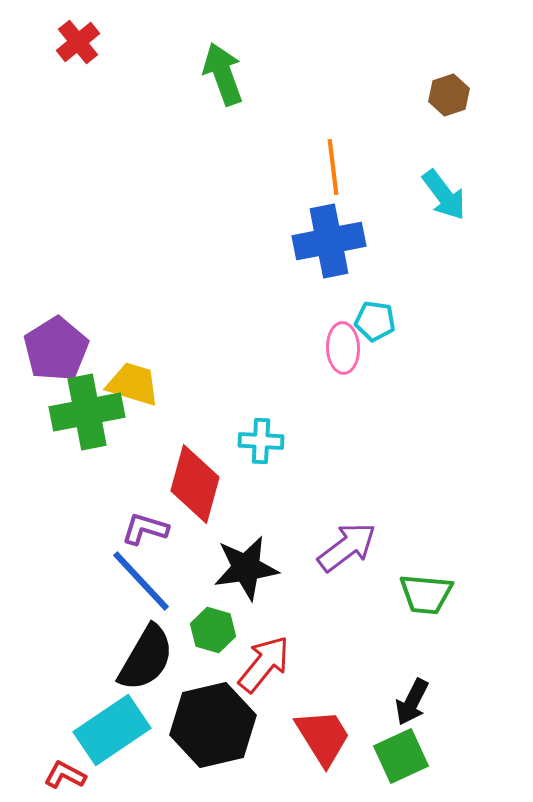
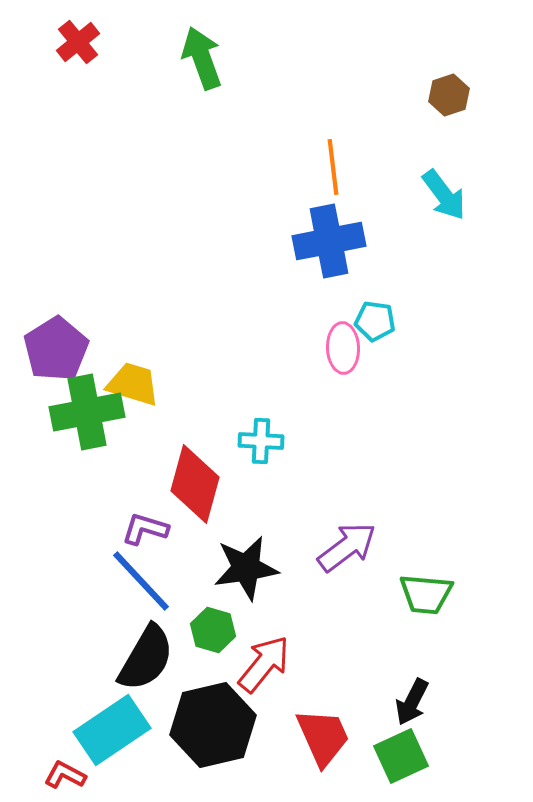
green arrow: moved 21 px left, 16 px up
red trapezoid: rotated 8 degrees clockwise
